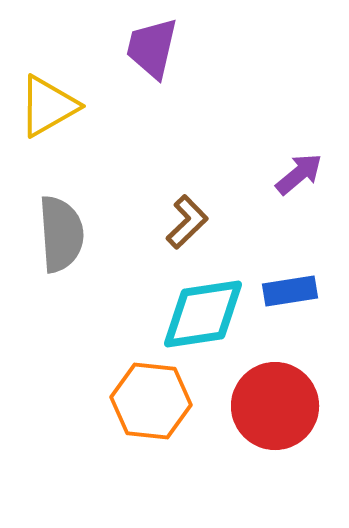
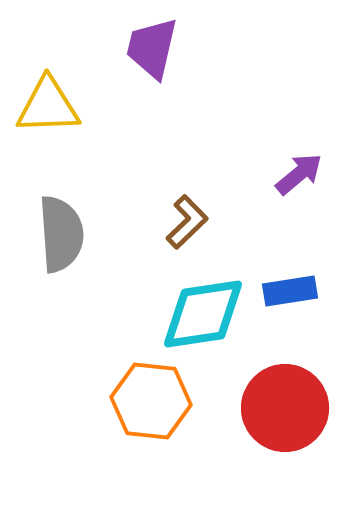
yellow triangle: rotated 28 degrees clockwise
red circle: moved 10 px right, 2 px down
